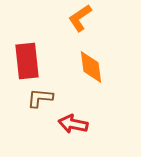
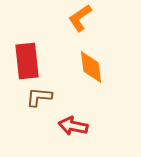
brown L-shape: moved 1 px left, 1 px up
red arrow: moved 2 px down
